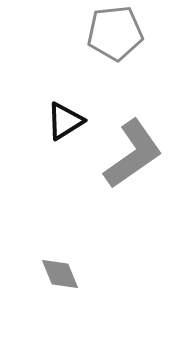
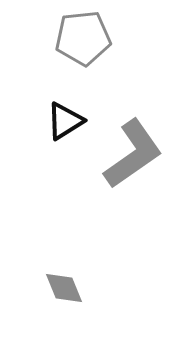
gray pentagon: moved 32 px left, 5 px down
gray diamond: moved 4 px right, 14 px down
